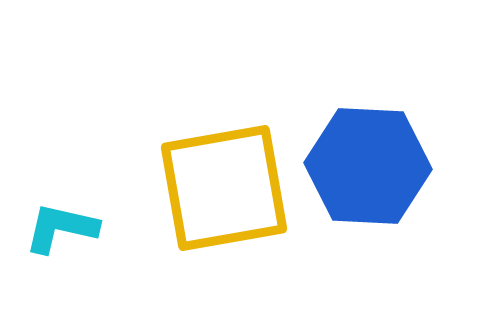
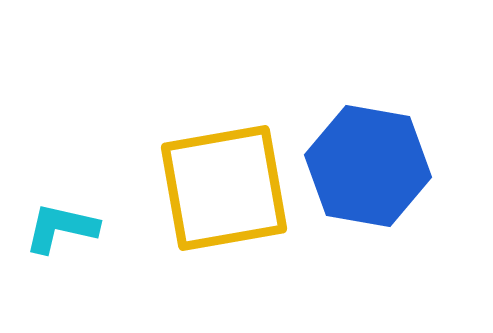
blue hexagon: rotated 7 degrees clockwise
